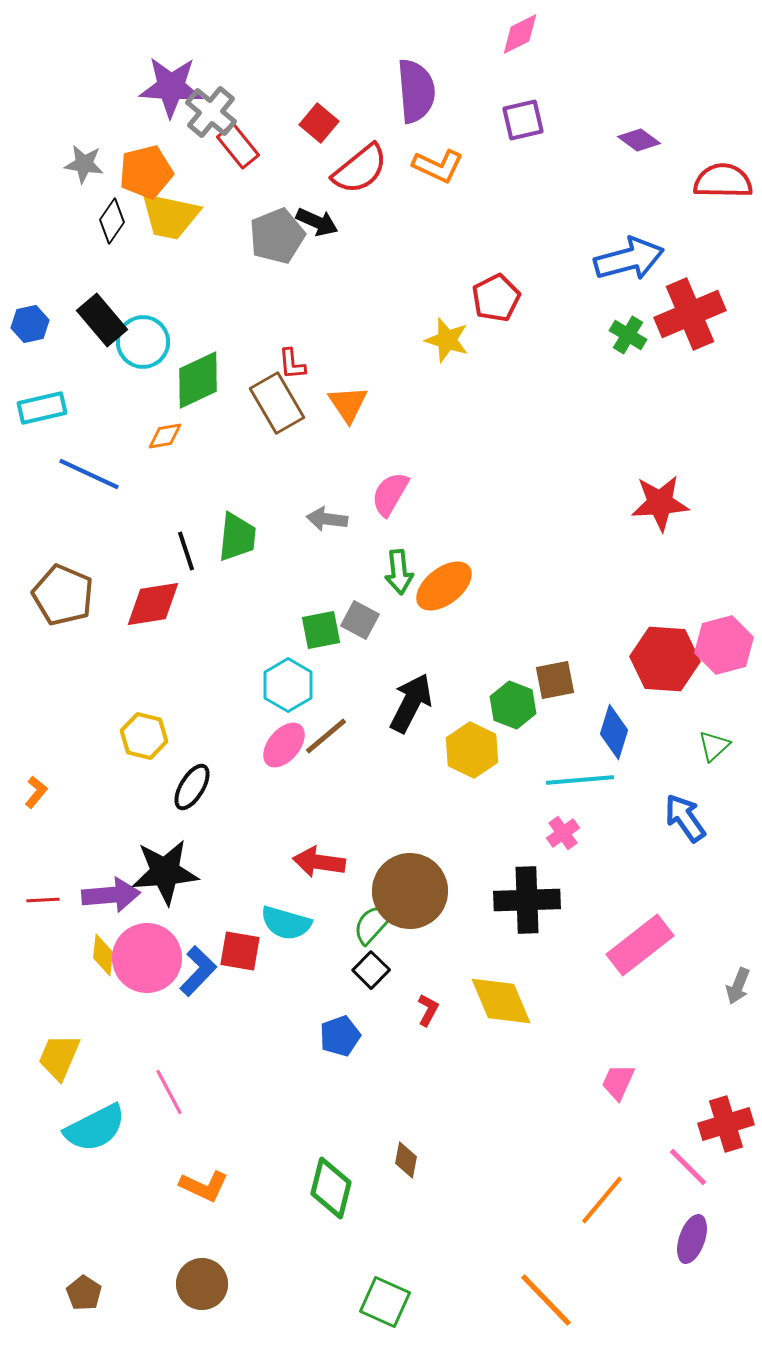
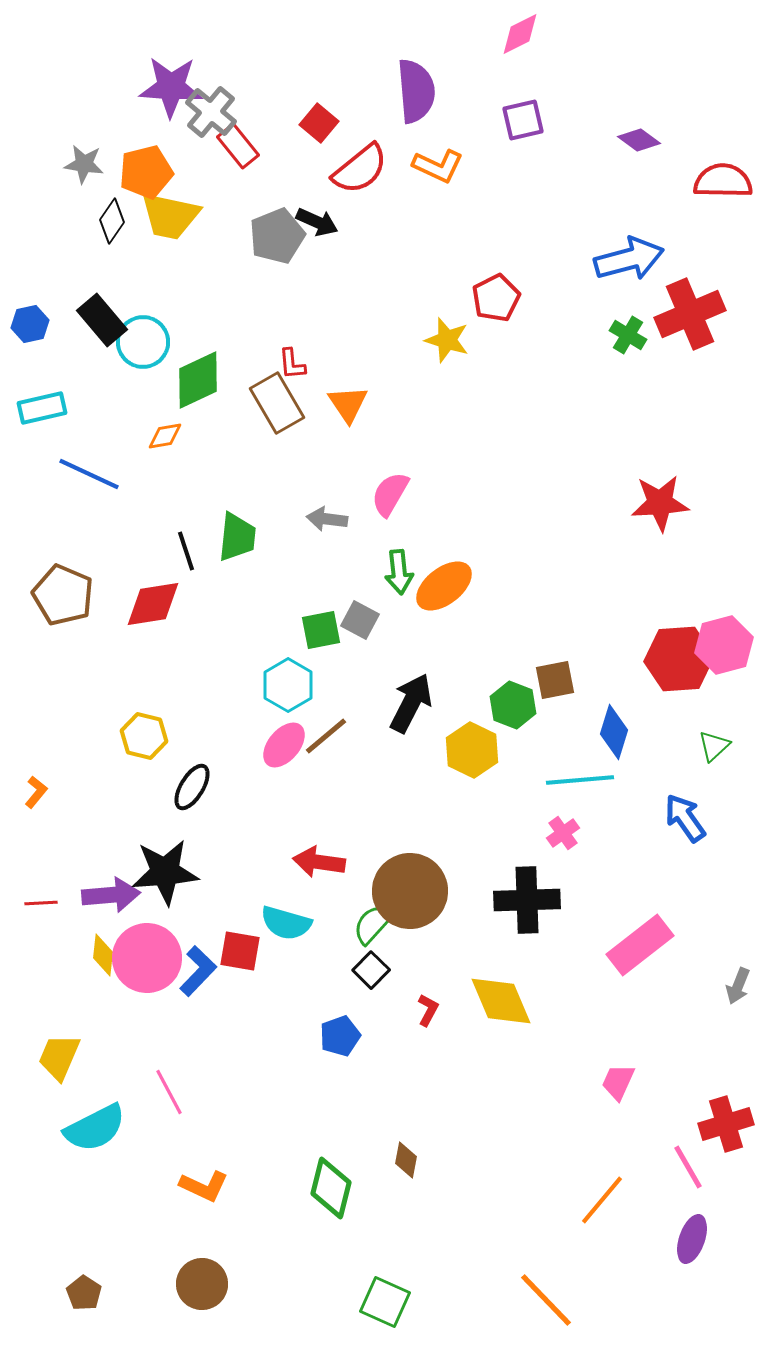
red hexagon at (665, 659): moved 14 px right; rotated 8 degrees counterclockwise
red line at (43, 900): moved 2 px left, 3 px down
pink line at (688, 1167): rotated 15 degrees clockwise
